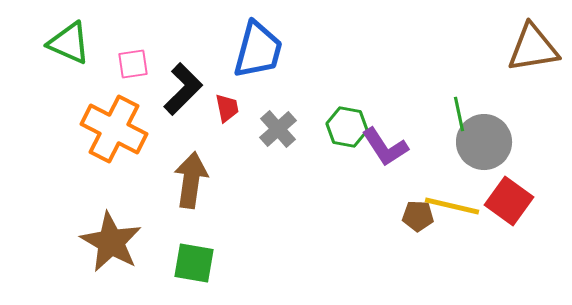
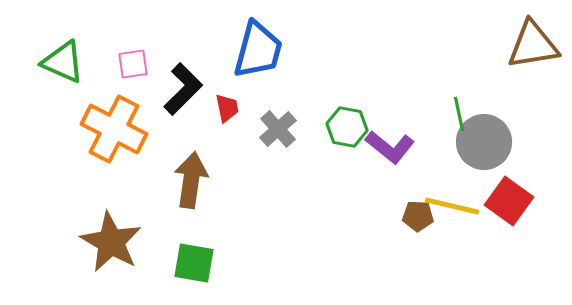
green triangle: moved 6 px left, 19 px down
brown triangle: moved 3 px up
purple L-shape: moved 5 px right; rotated 18 degrees counterclockwise
